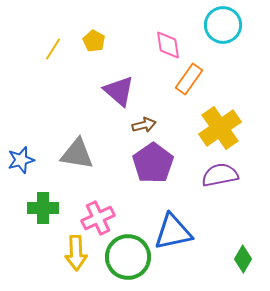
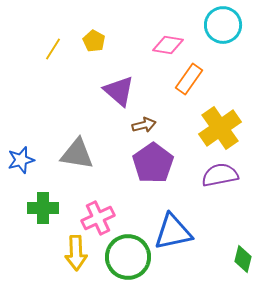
pink diamond: rotated 72 degrees counterclockwise
green diamond: rotated 16 degrees counterclockwise
